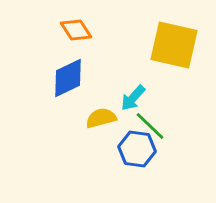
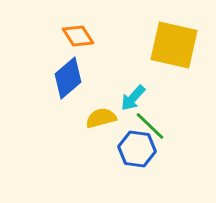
orange diamond: moved 2 px right, 6 px down
blue diamond: rotated 15 degrees counterclockwise
